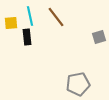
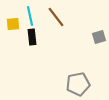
yellow square: moved 2 px right, 1 px down
black rectangle: moved 5 px right
